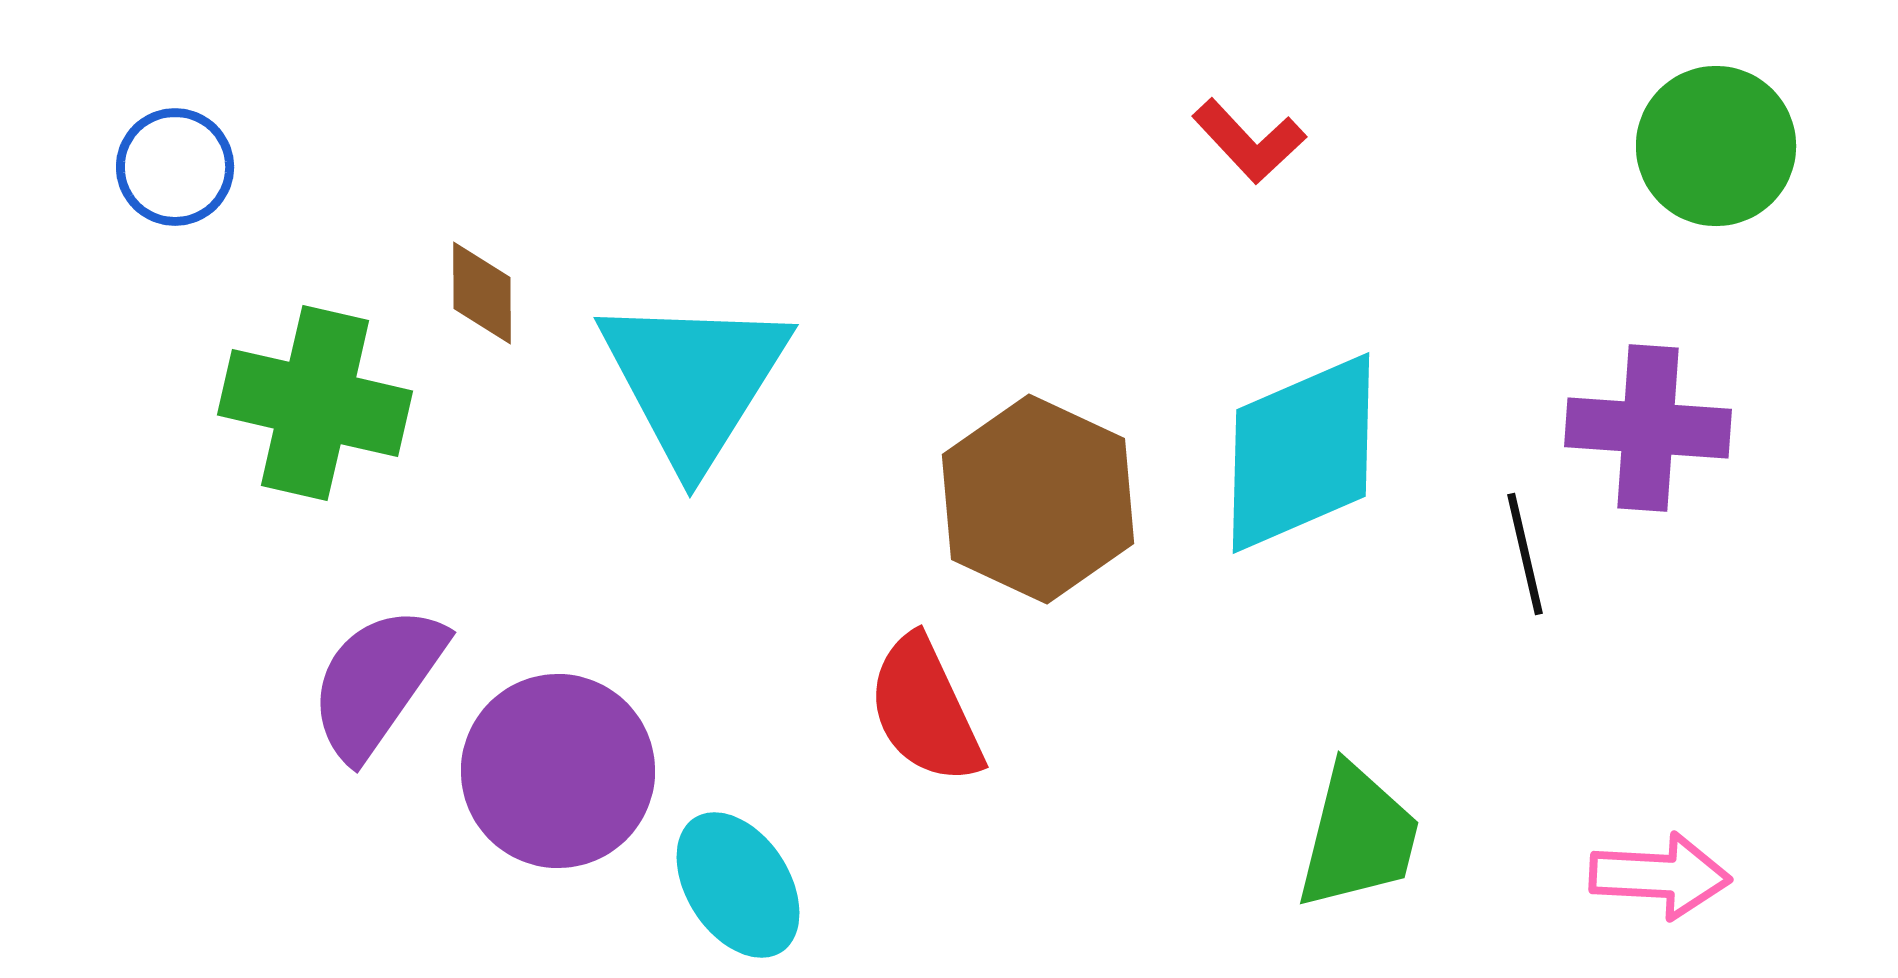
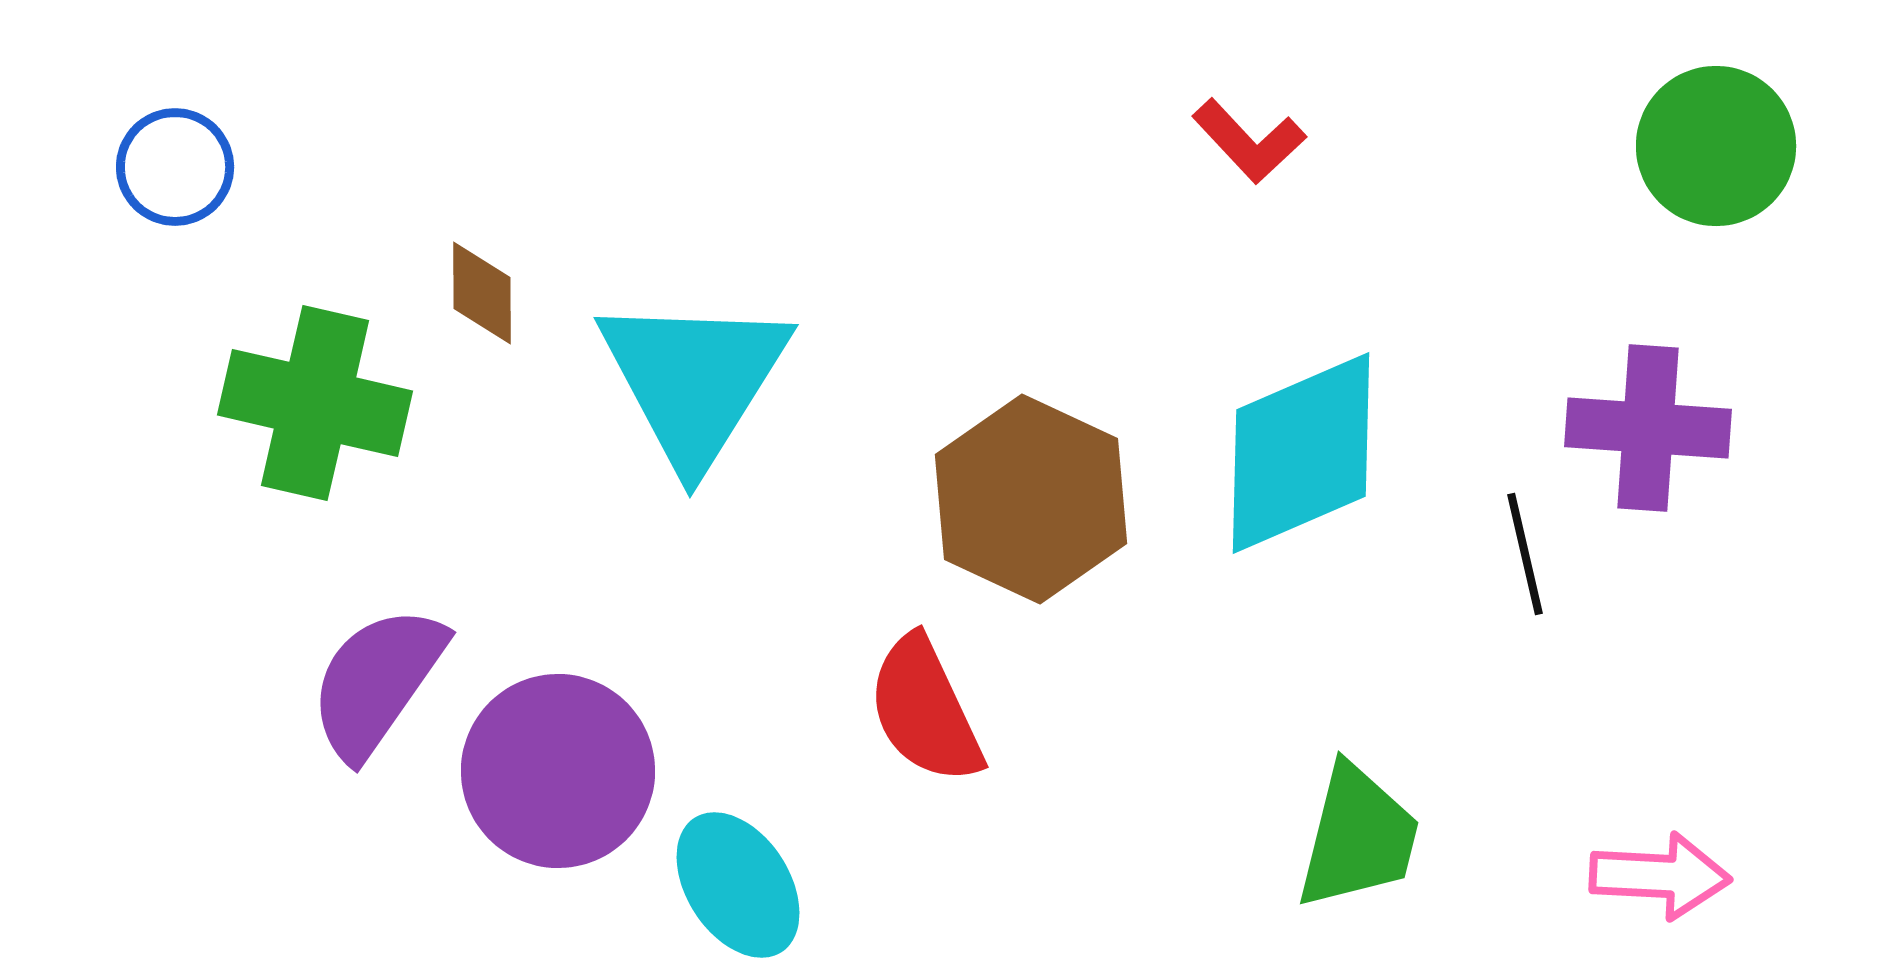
brown hexagon: moved 7 px left
